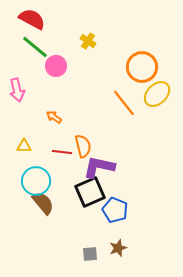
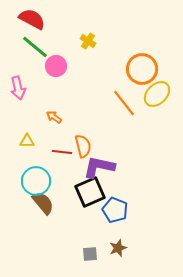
orange circle: moved 2 px down
pink arrow: moved 1 px right, 2 px up
yellow triangle: moved 3 px right, 5 px up
